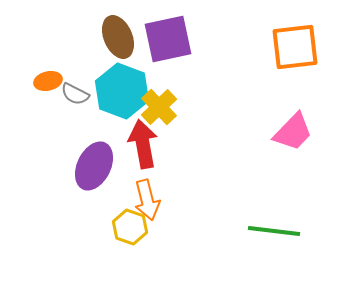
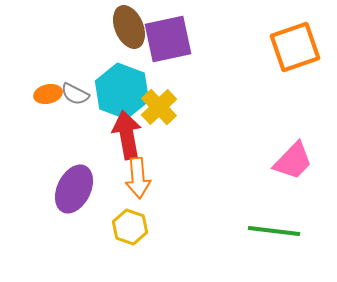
brown ellipse: moved 11 px right, 10 px up
orange square: rotated 12 degrees counterclockwise
orange ellipse: moved 13 px down
pink trapezoid: moved 29 px down
red arrow: moved 16 px left, 9 px up
purple ellipse: moved 20 px left, 23 px down
orange arrow: moved 9 px left, 22 px up; rotated 9 degrees clockwise
